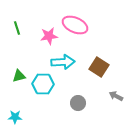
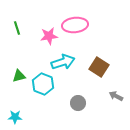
pink ellipse: rotated 30 degrees counterclockwise
cyan arrow: rotated 15 degrees counterclockwise
cyan hexagon: rotated 20 degrees clockwise
